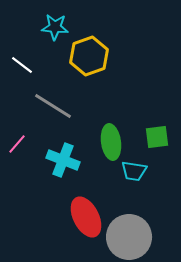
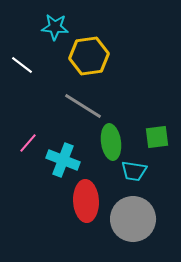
yellow hexagon: rotated 12 degrees clockwise
gray line: moved 30 px right
pink line: moved 11 px right, 1 px up
red ellipse: moved 16 px up; rotated 24 degrees clockwise
gray circle: moved 4 px right, 18 px up
